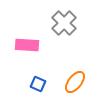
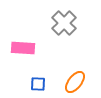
pink rectangle: moved 4 px left, 3 px down
blue square: rotated 21 degrees counterclockwise
